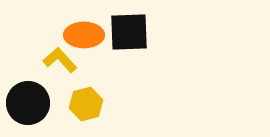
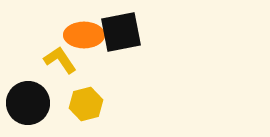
black square: moved 8 px left; rotated 9 degrees counterclockwise
yellow L-shape: rotated 8 degrees clockwise
